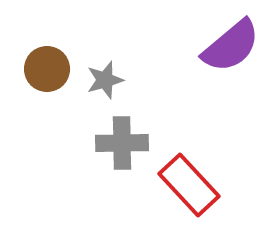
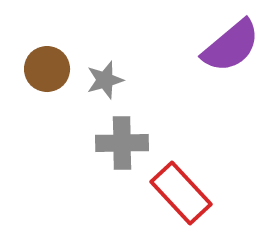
red rectangle: moved 8 px left, 8 px down
